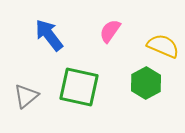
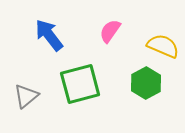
green square: moved 1 px right, 3 px up; rotated 27 degrees counterclockwise
